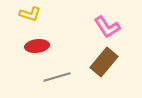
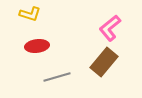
pink L-shape: moved 3 px right, 1 px down; rotated 84 degrees clockwise
